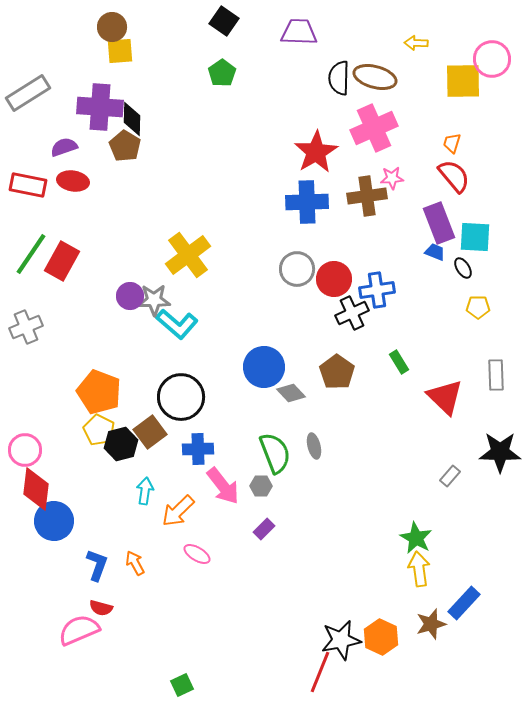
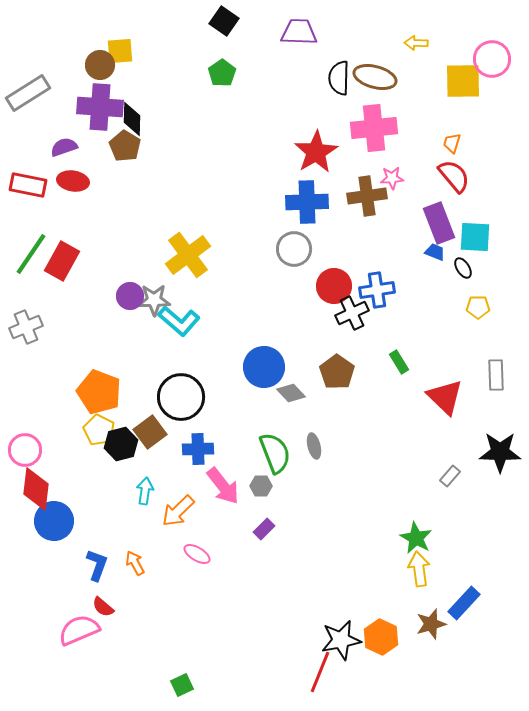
brown circle at (112, 27): moved 12 px left, 38 px down
pink cross at (374, 128): rotated 18 degrees clockwise
gray circle at (297, 269): moved 3 px left, 20 px up
red circle at (334, 279): moved 7 px down
cyan L-shape at (177, 324): moved 2 px right, 3 px up
red semicircle at (101, 608): moved 2 px right, 1 px up; rotated 25 degrees clockwise
